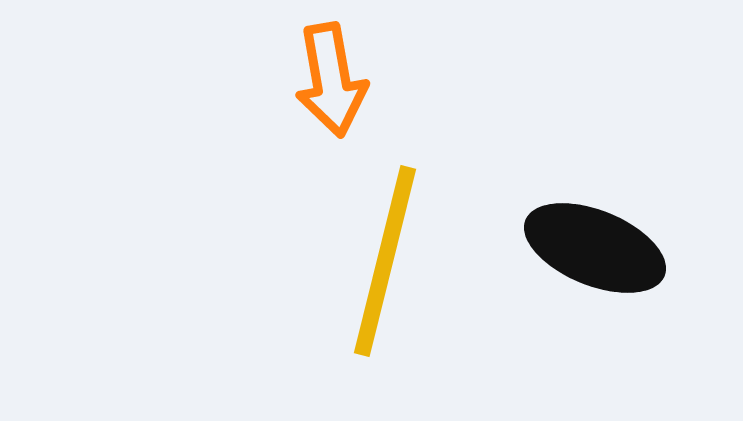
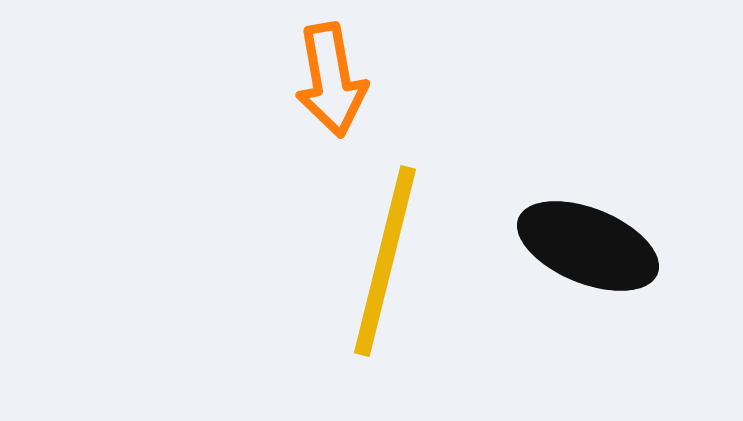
black ellipse: moved 7 px left, 2 px up
